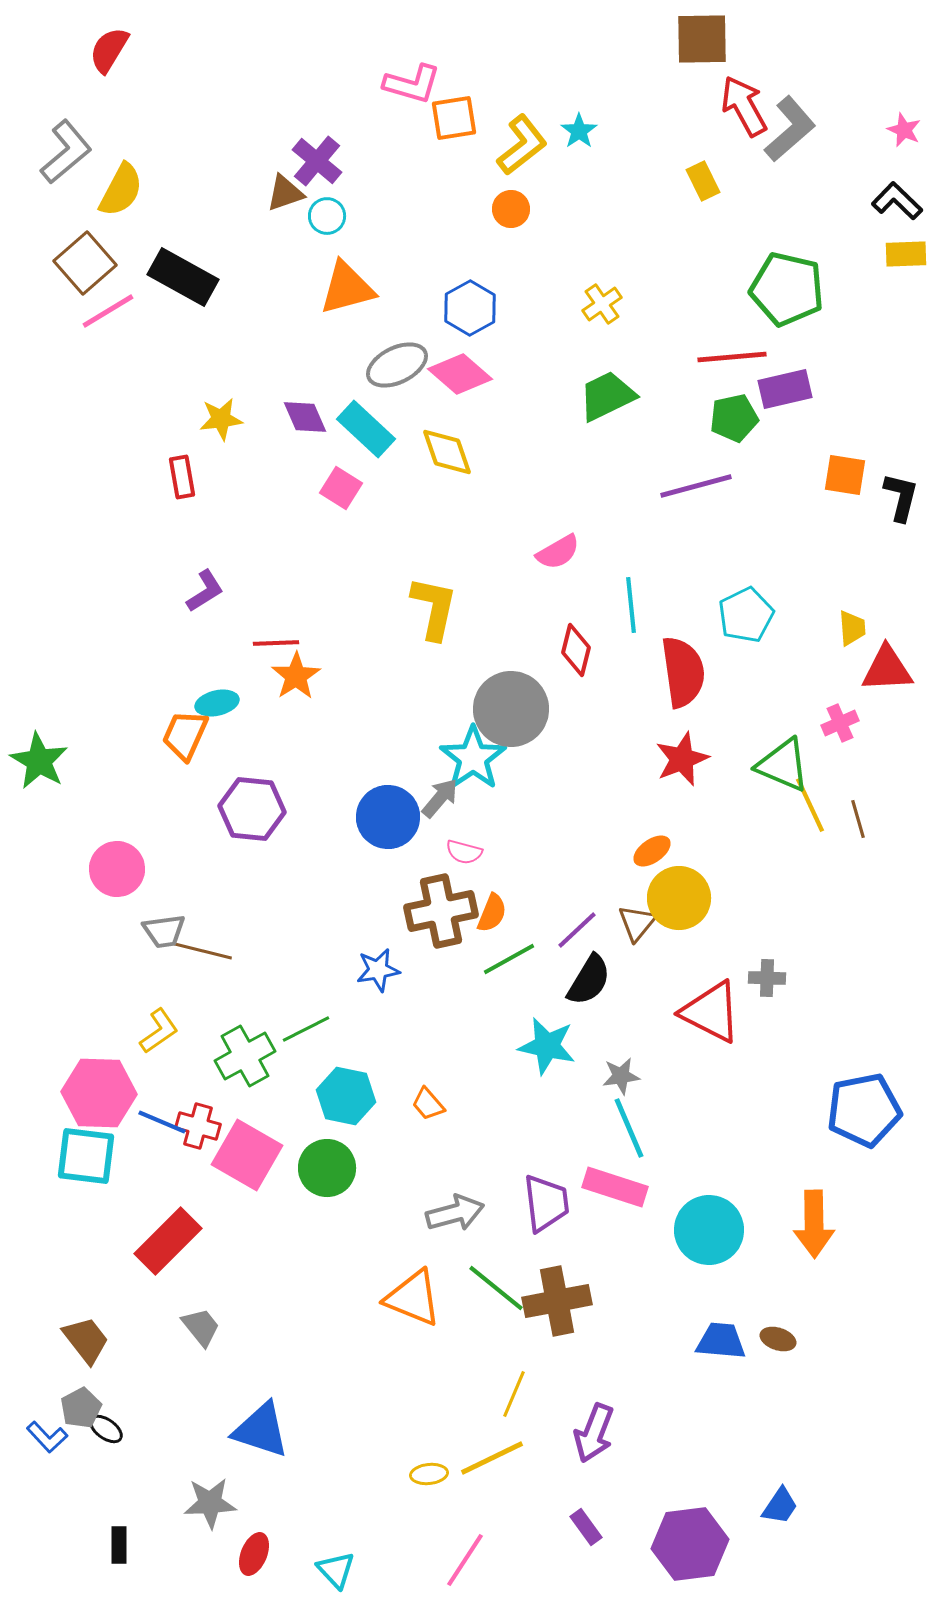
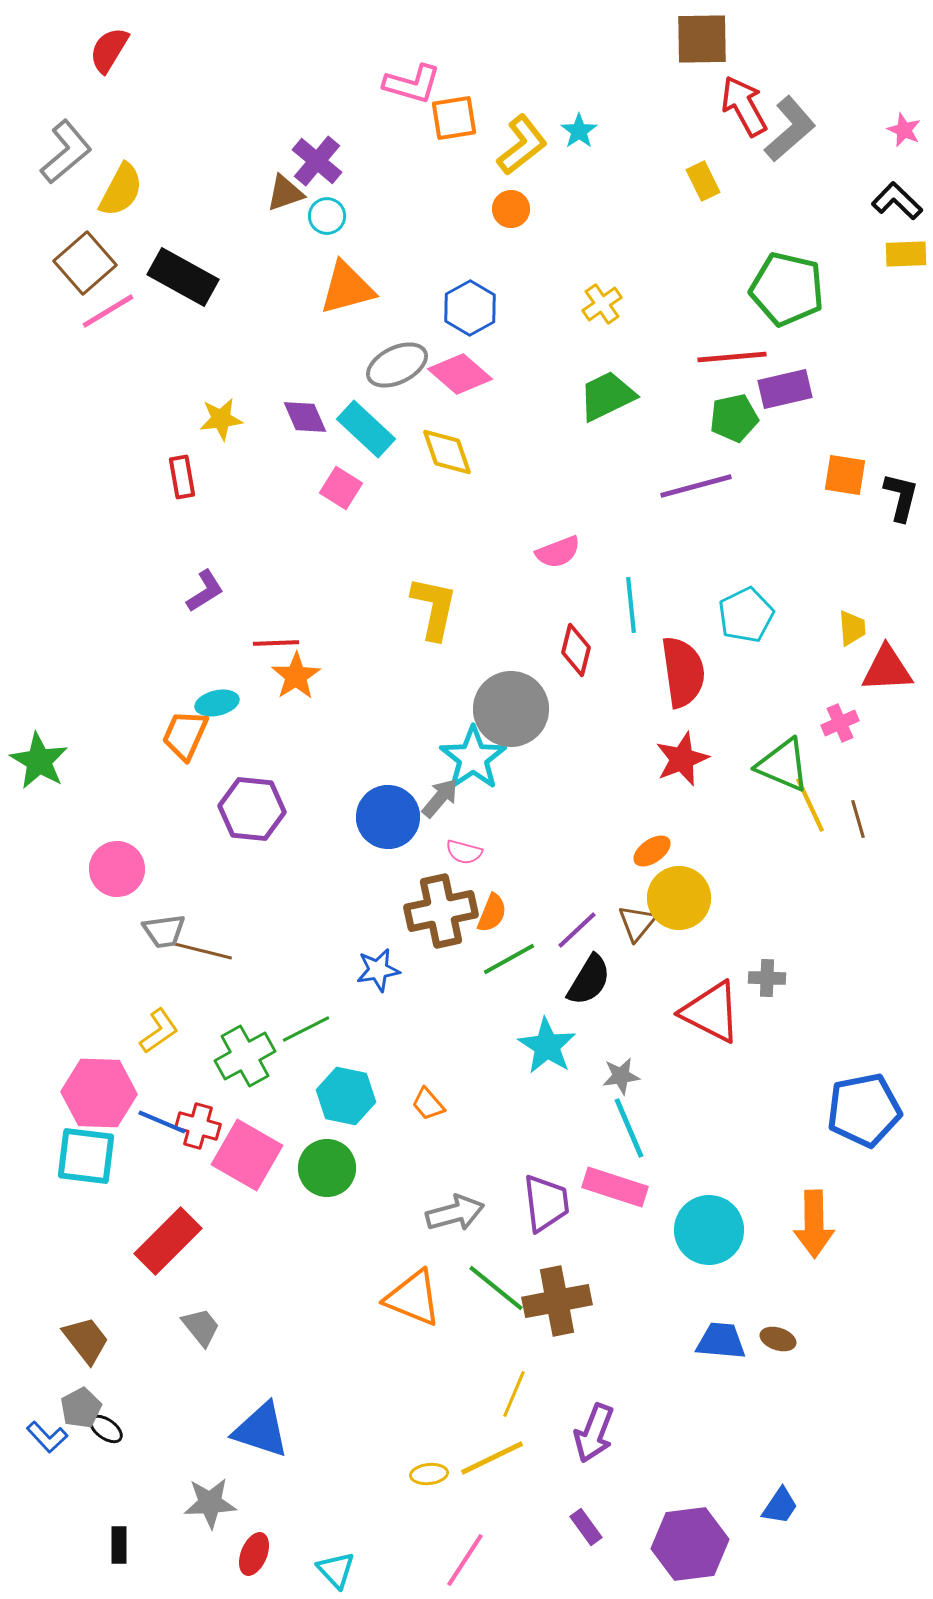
pink semicircle at (558, 552): rotated 9 degrees clockwise
cyan star at (547, 1046): rotated 20 degrees clockwise
